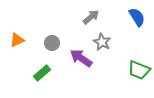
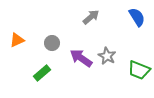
gray star: moved 5 px right, 14 px down
